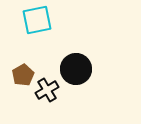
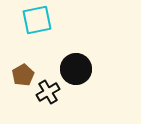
black cross: moved 1 px right, 2 px down
